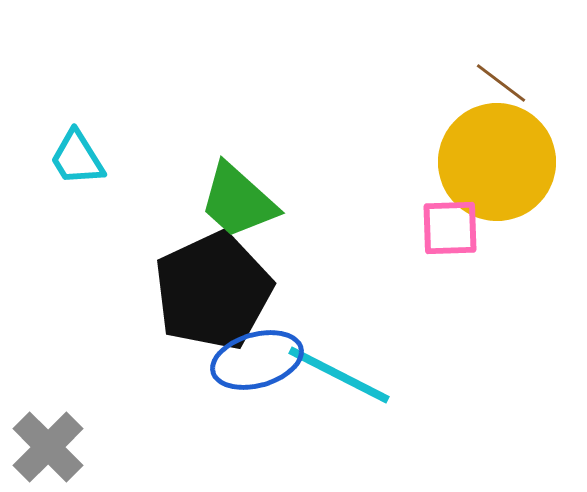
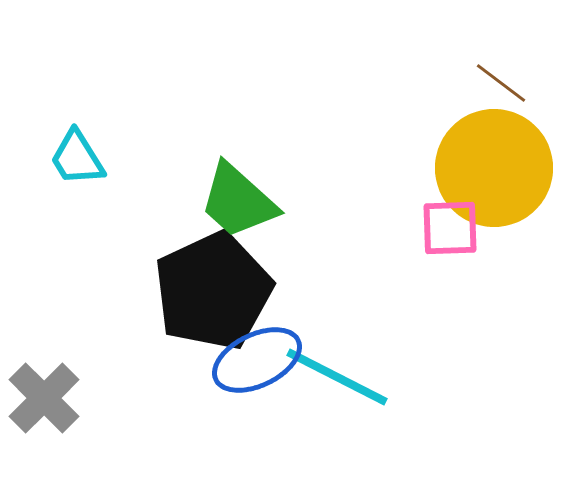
yellow circle: moved 3 px left, 6 px down
blue ellipse: rotated 10 degrees counterclockwise
cyan line: moved 2 px left, 2 px down
gray cross: moved 4 px left, 49 px up
